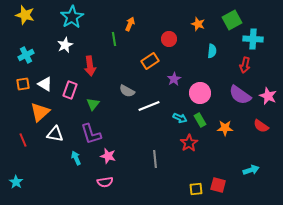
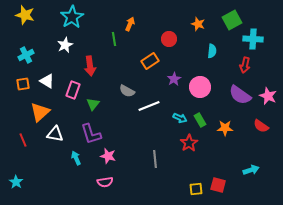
white triangle at (45, 84): moved 2 px right, 3 px up
pink rectangle at (70, 90): moved 3 px right
pink circle at (200, 93): moved 6 px up
